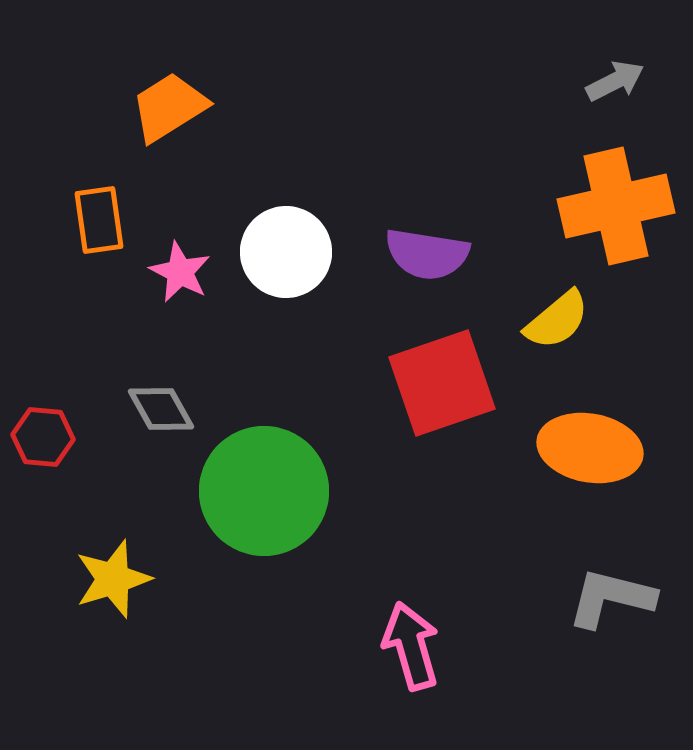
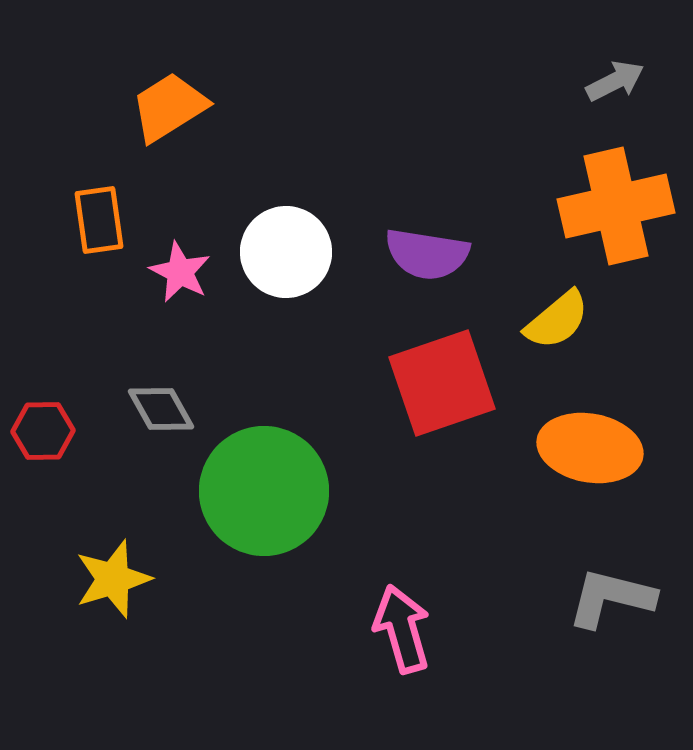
red hexagon: moved 6 px up; rotated 6 degrees counterclockwise
pink arrow: moved 9 px left, 17 px up
